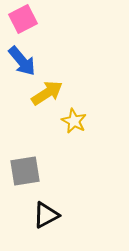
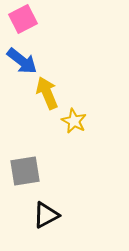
blue arrow: rotated 12 degrees counterclockwise
yellow arrow: rotated 80 degrees counterclockwise
